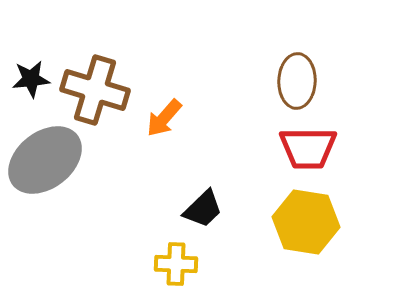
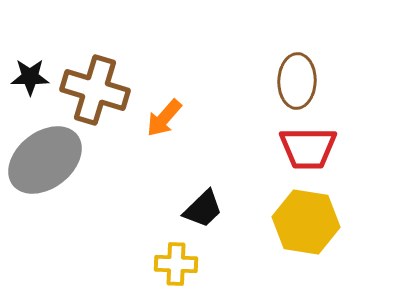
black star: moved 1 px left, 2 px up; rotated 6 degrees clockwise
